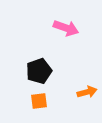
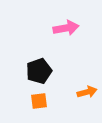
pink arrow: rotated 30 degrees counterclockwise
